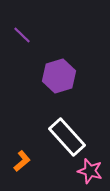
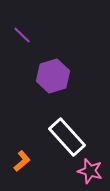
purple hexagon: moved 6 px left
